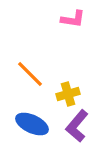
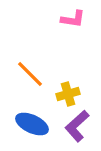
purple L-shape: rotated 8 degrees clockwise
